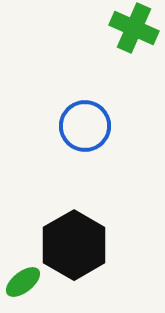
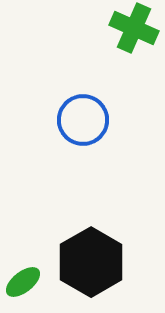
blue circle: moved 2 px left, 6 px up
black hexagon: moved 17 px right, 17 px down
